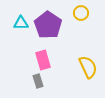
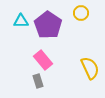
cyan triangle: moved 2 px up
pink rectangle: rotated 24 degrees counterclockwise
yellow semicircle: moved 2 px right, 1 px down
